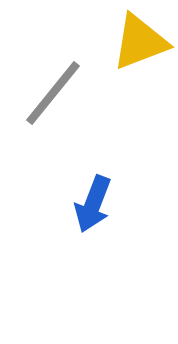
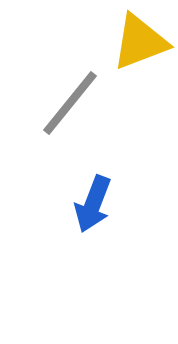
gray line: moved 17 px right, 10 px down
